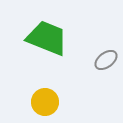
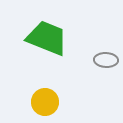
gray ellipse: rotated 40 degrees clockwise
